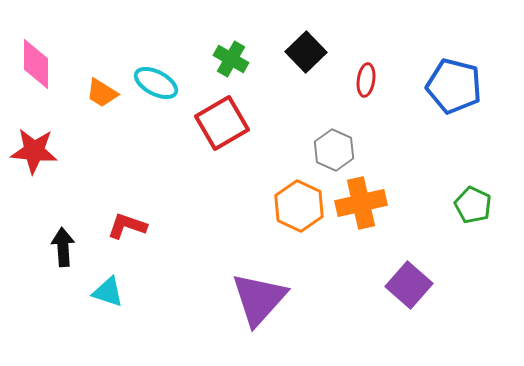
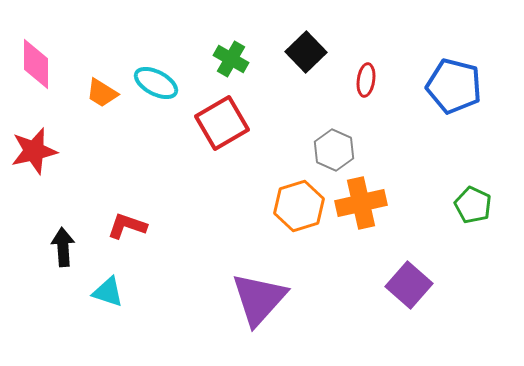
red star: rotated 18 degrees counterclockwise
orange hexagon: rotated 18 degrees clockwise
